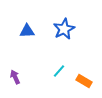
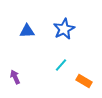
cyan line: moved 2 px right, 6 px up
